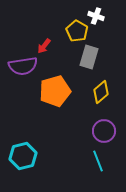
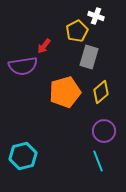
yellow pentagon: rotated 15 degrees clockwise
orange pentagon: moved 10 px right, 1 px down
